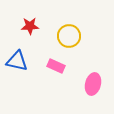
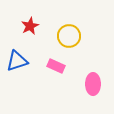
red star: rotated 24 degrees counterclockwise
blue triangle: rotated 30 degrees counterclockwise
pink ellipse: rotated 15 degrees counterclockwise
